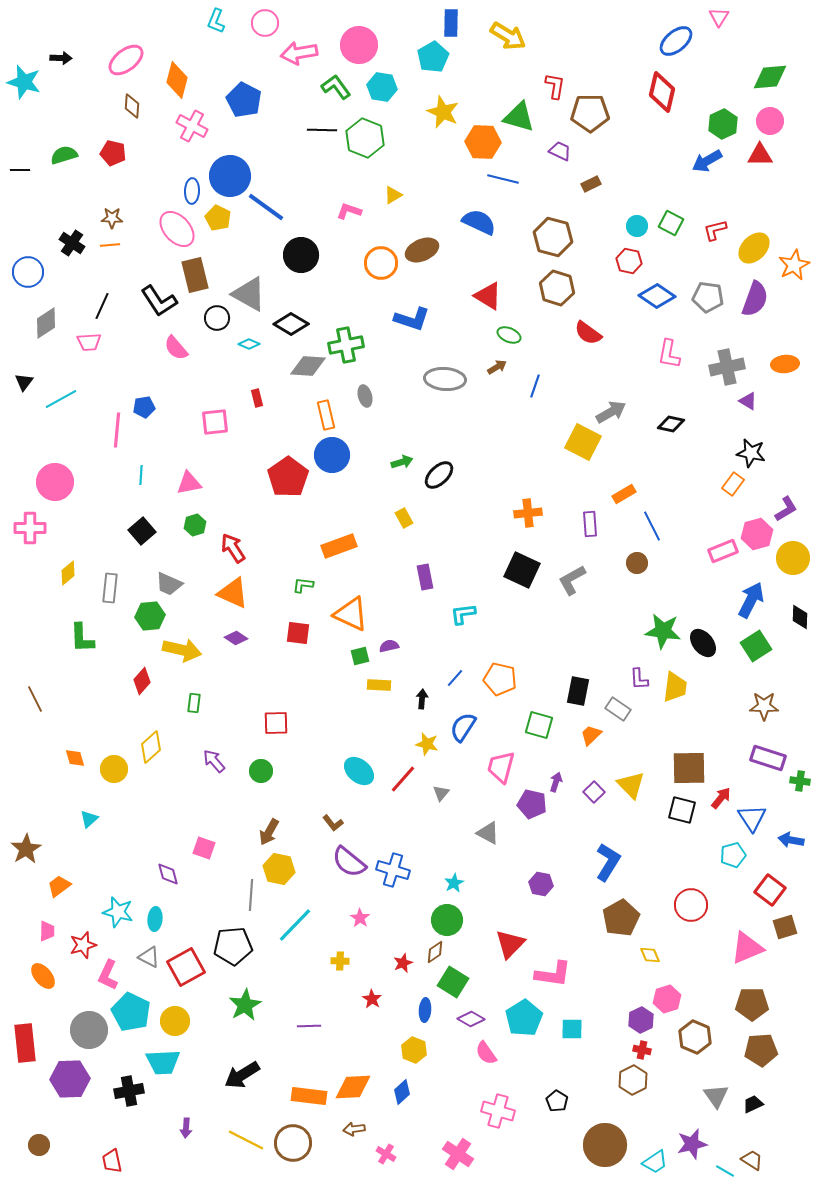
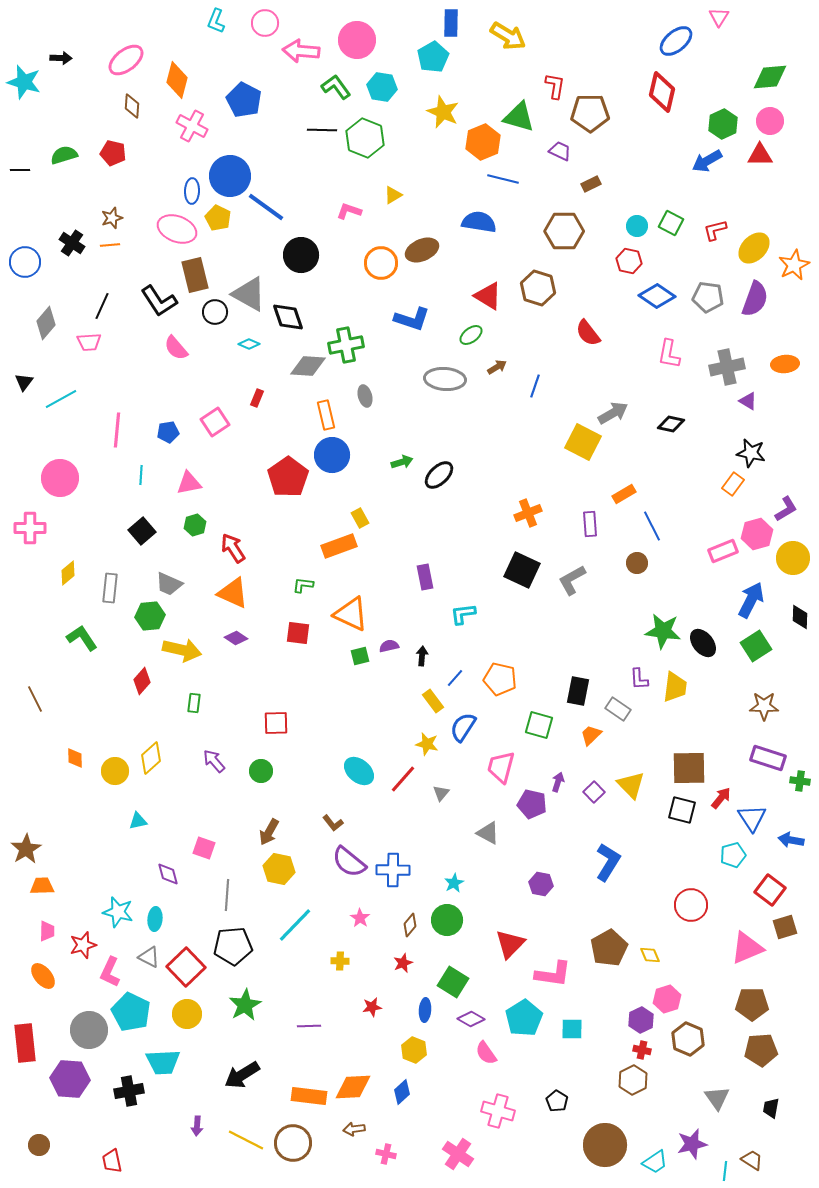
pink circle at (359, 45): moved 2 px left, 5 px up
pink arrow at (299, 53): moved 2 px right, 2 px up; rotated 15 degrees clockwise
orange hexagon at (483, 142): rotated 24 degrees counterclockwise
brown star at (112, 218): rotated 20 degrees counterclockwise
blue semicircle at (479, 222): rotated 16 degrees counterclockwise
pink ellipse at (177, 229): rotated 27 degrees counterclockwise
brown hexagon at (553, 237): moved 11 px right, 6 px up; rotated 15 degrees counterclockwise
blue circle at (28, 272): moved 3 px left, 10 px up
brown hexagon at (557, 288): moved 19 px left
black circle at (217, 318): moved 2 px left, 6 px up
gray diamond at (46, 323): rotated 16 degrees counterclockwise
black diamond at (291, 324): moved 3 px left, 7 px up; rotated 40 degrees clockwise
red semicircle at (588, 333): rotated 16 degrees clockwise
green ellipse at (509, 335): moved 38 px left; rotated 60 degrees counterclockwise
red rectangle at (257, 398): rotated 36 degrees clockwise
blue pentagon at (144, 407): moved 24 px right, 25 px down
gray arrow at (611, 412): moved 2 px right, 1 px down
pink square at (215, 422): rotated 28 degrees counterclockwise
pink circle at (55, 482): moved 5 px right, 4 px up
orange cross at (528, 513): rotated 16 degrees counterclockwise
yellow rectangle at (404, 518): moved 44 px left
green L-shape at (82, 638): rotated 148 degrees clockwise
yellow rectangle at (379, 685): moved 54 px right, 16 px down; rotated 50 degrees clockwise
black arrow at (422, 699): moved 43 px up
yellow diamond at (151, 747): moved 11 px down
orange diamond at (75, 758): rotated 15 degrees clockwise
yellow circle at (114, 769): moved 1 px right, 2 px down
purple arrow at (556, 782): moved 2 px right
cyan triangle at (89, 819): moved 49 px right, 2 px down; rotated 30 degrees clockwise
blue cross at (393, 870): rotated 16 degrees counterclockwise
orange trapezoid at (59, 886): moved 17 px left; rotated 35 degrees clockwise
gray line at (251, 895): moved 24 px left
brown pentagon at (621, 918): moved 12 px left, 30 px down
brown diamond at (435, 952): moved 25 px left, 27 px up; rotated 15 degrees counterclockwise
red square at (186, 967): rotated 15 degrees counterclockwise
pink L-shape at (108, 975): moved 2 px right, 3 px up
red star at (372, 999): moved 8 px down; rotated 30 degrees clockwise
yellow circle at (175, 1021): moved 12 px right, 7 px up
brown hexagon at (695, 1037): moved 7 px left, 2 px down
purple hexagon at (70, 1079): rotated 6 degrees clockwise
gray triangle at (716, 1096): moved 1 px right, 2 px down
black trapezoid at (753, 1104): moved 18 px right, 4 px down; rotated 55 degrees counterclockwise
purple arrow at (186, 1128): moved 11 px right, 2 px up
pink cross at (386, 1154): rotated 18 degrees counterclockwise
cyan line at (725, 1171): rotated 66 degrees clockwise
